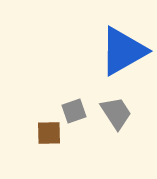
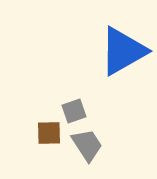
gray trapezoid: moved 29 px left, 32 px down
